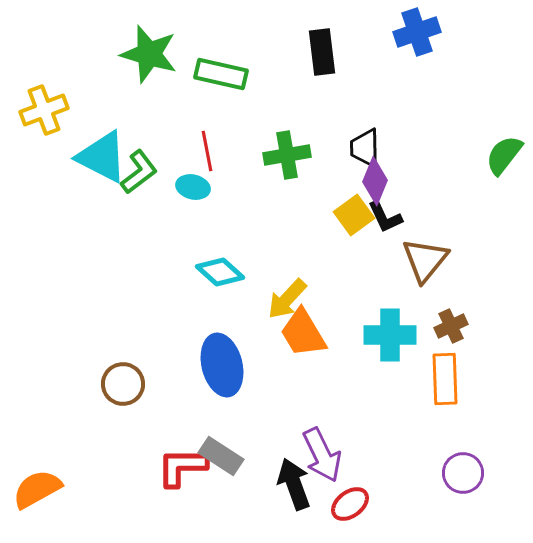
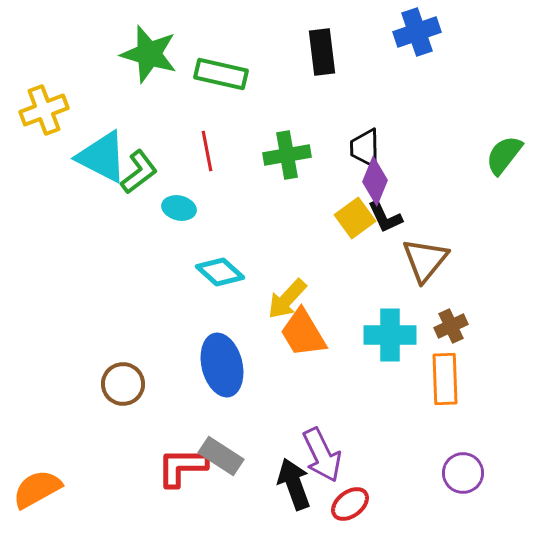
cyan ellipse: moved 14 px left, 21 px down
yellow square: moved 1 px right, 3 px down
